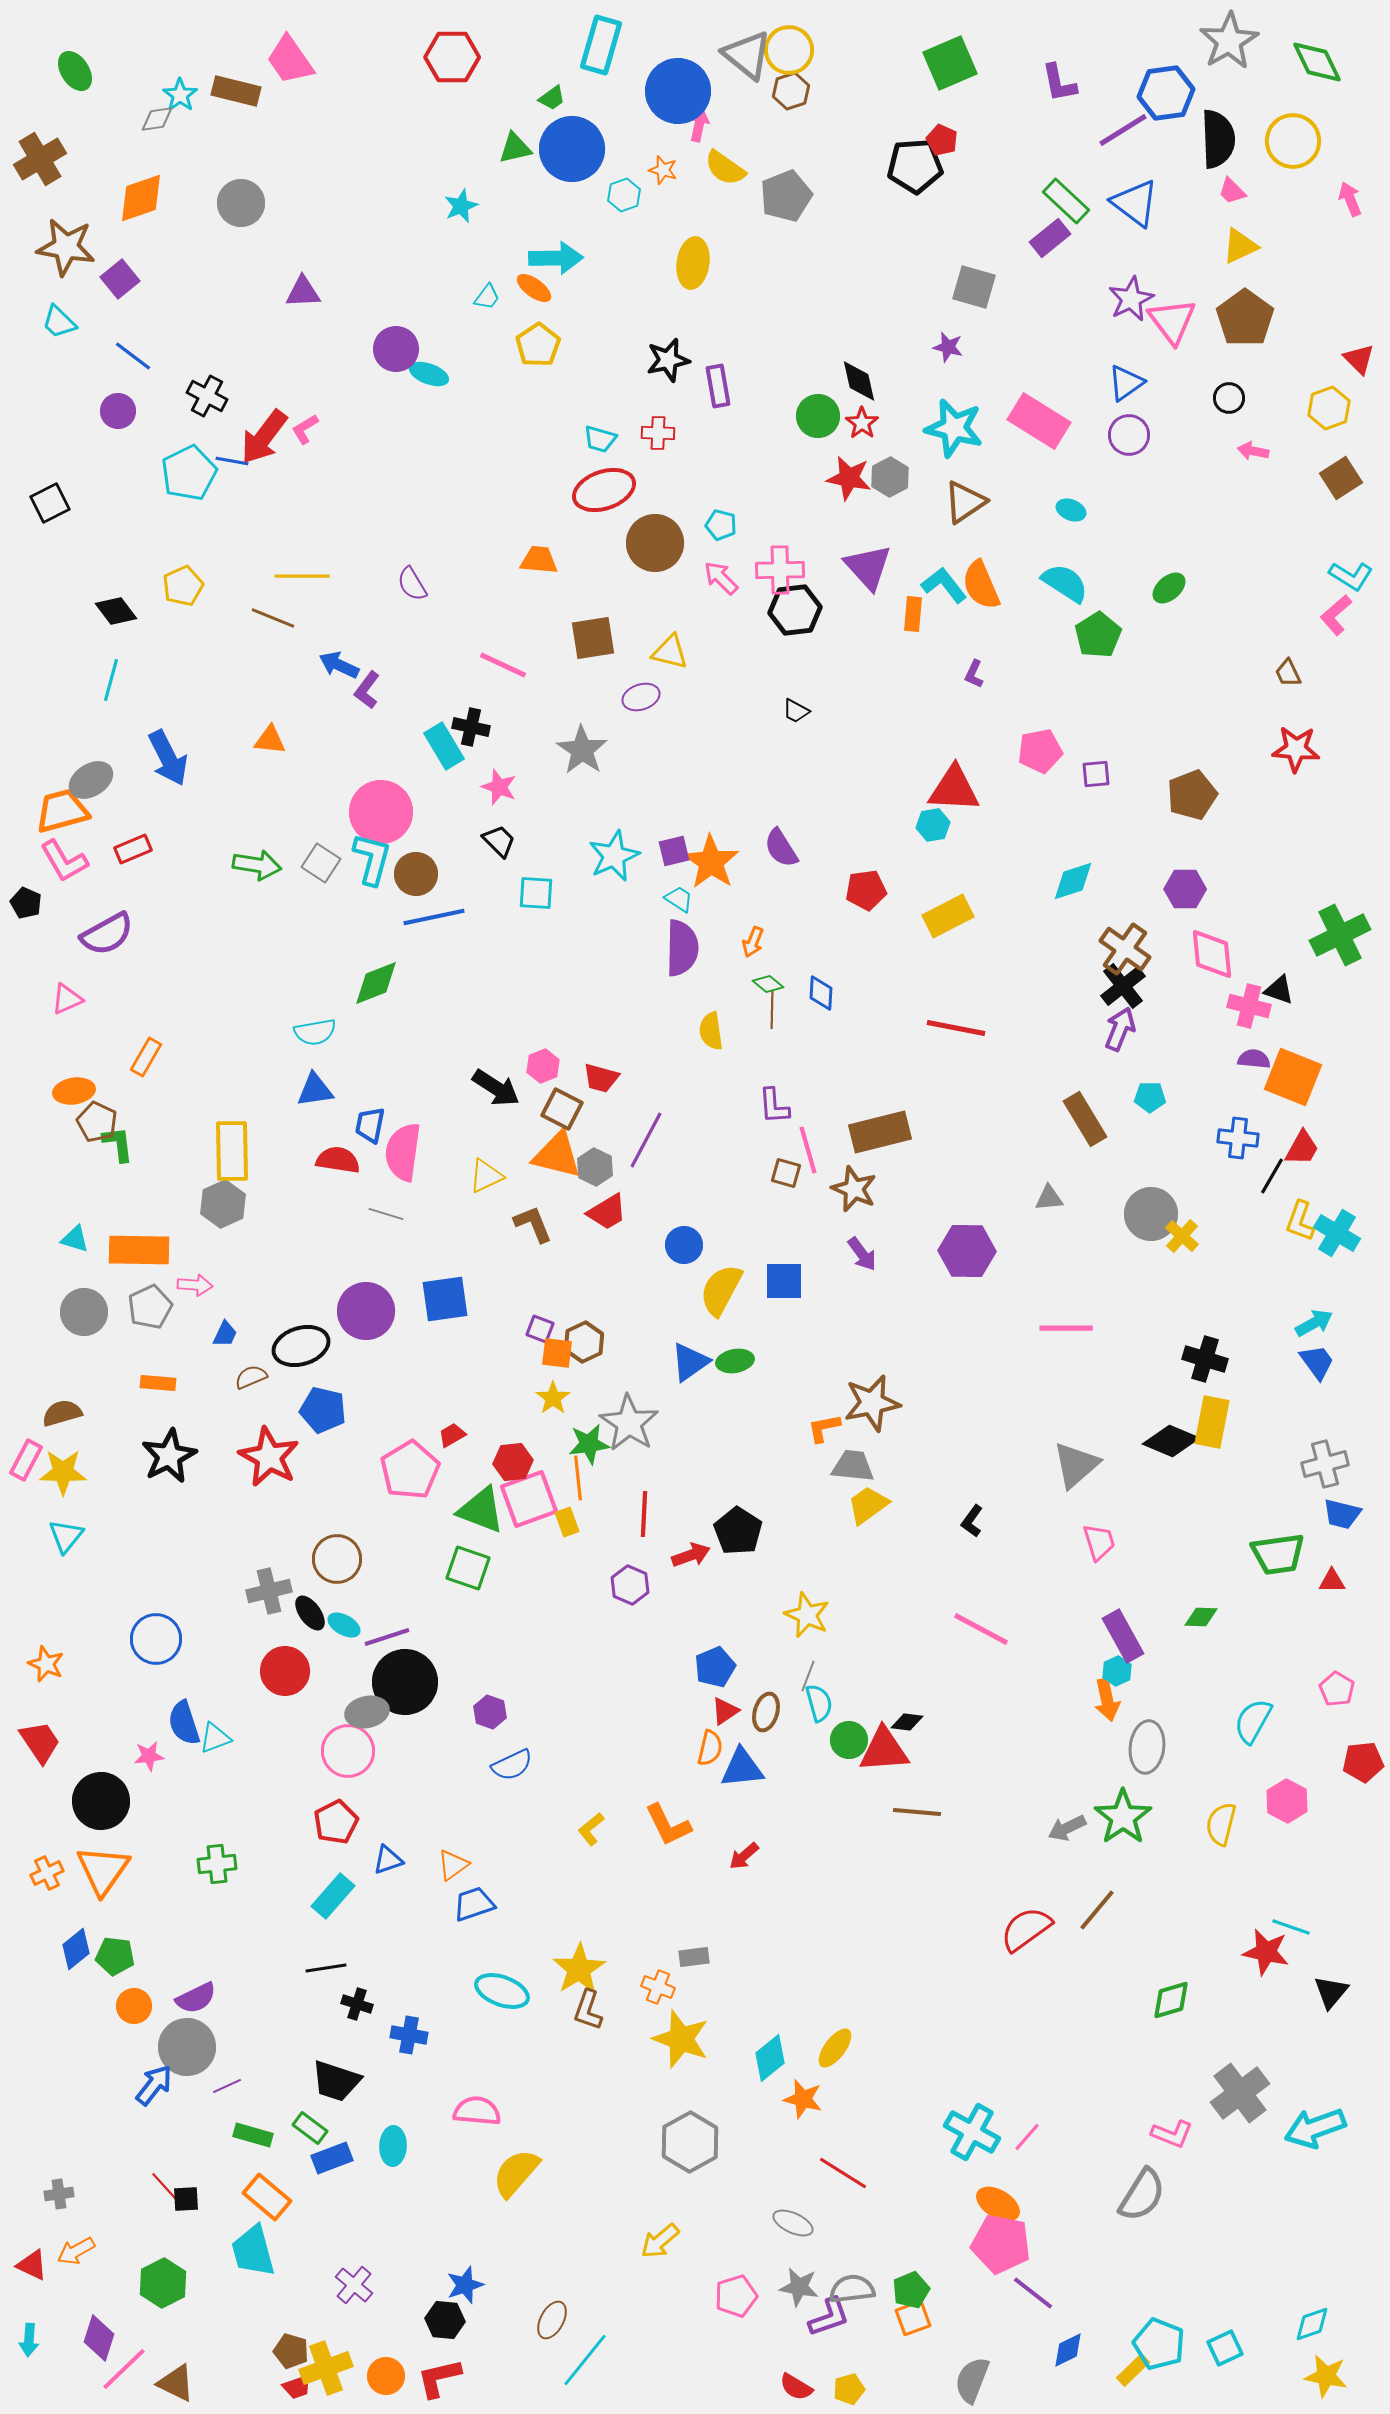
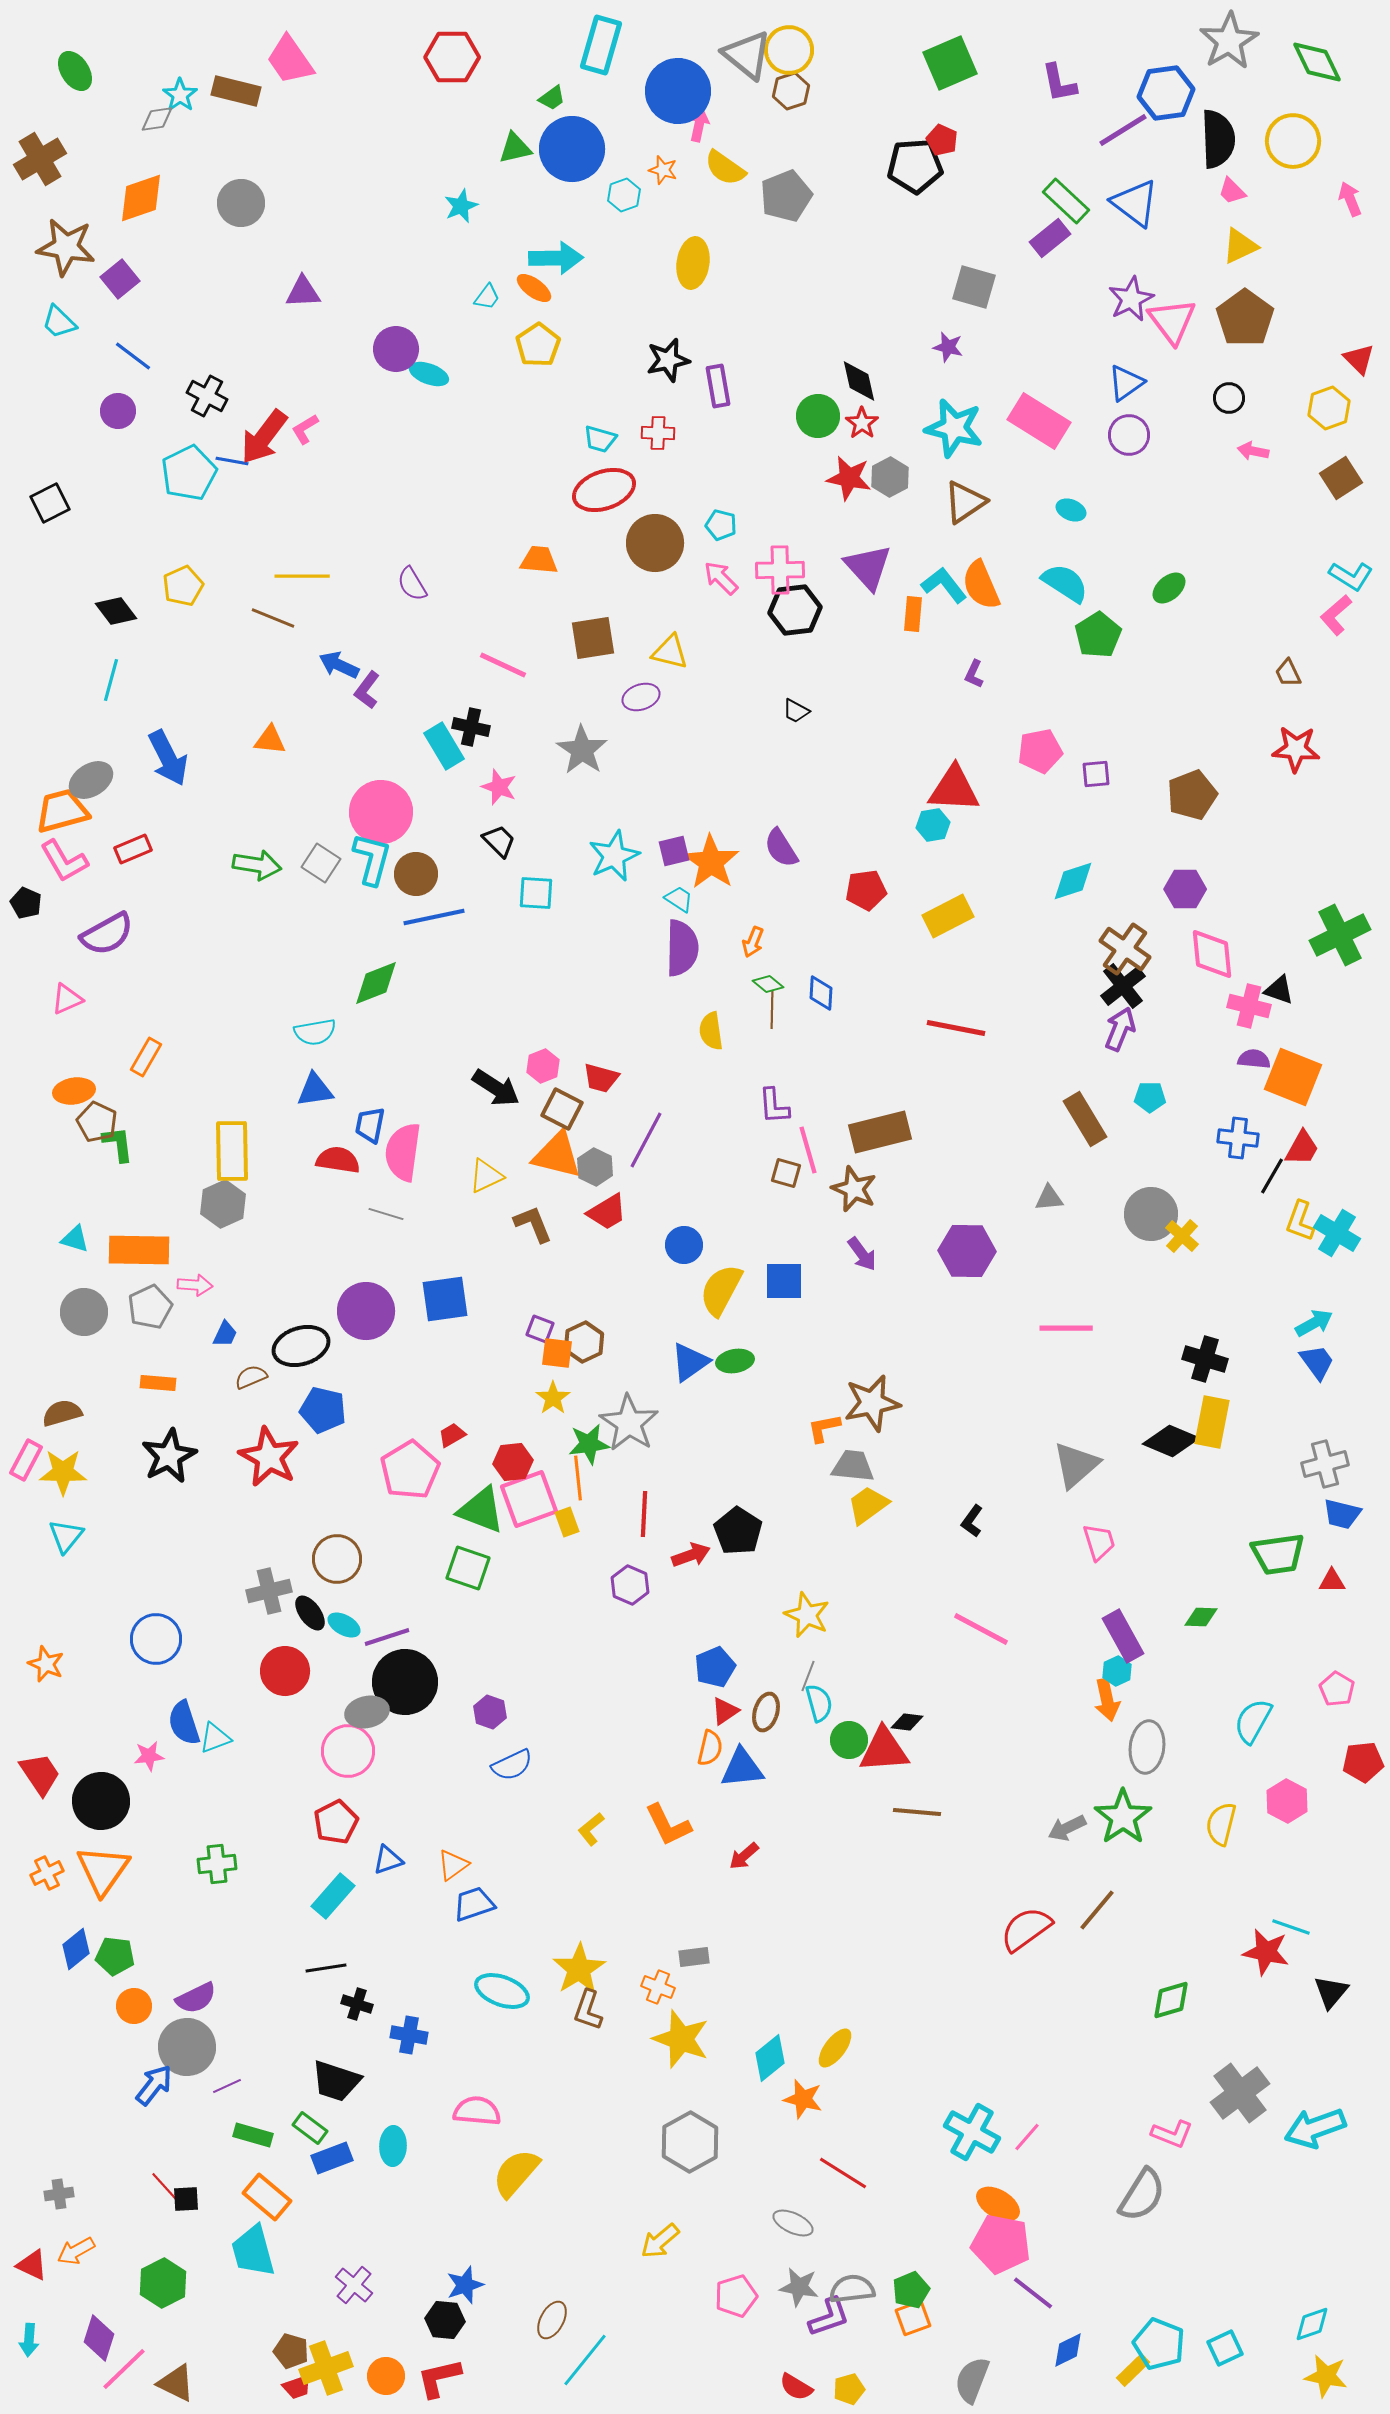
red trapezoid at (40, 1742): moved 32 px down
